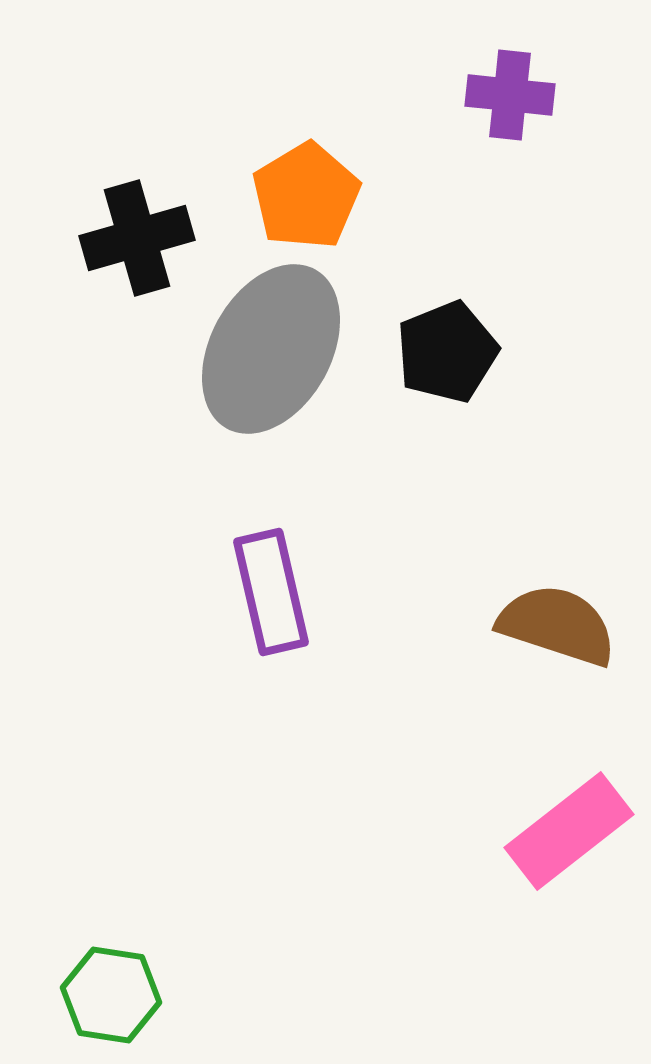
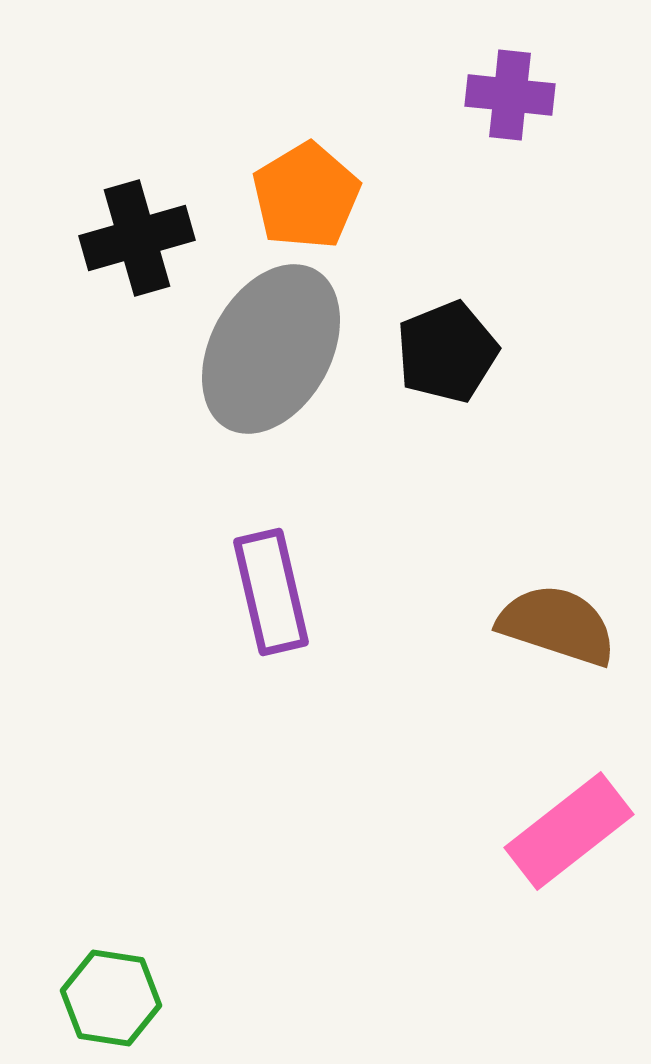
green hexagon: moved 3 px down
